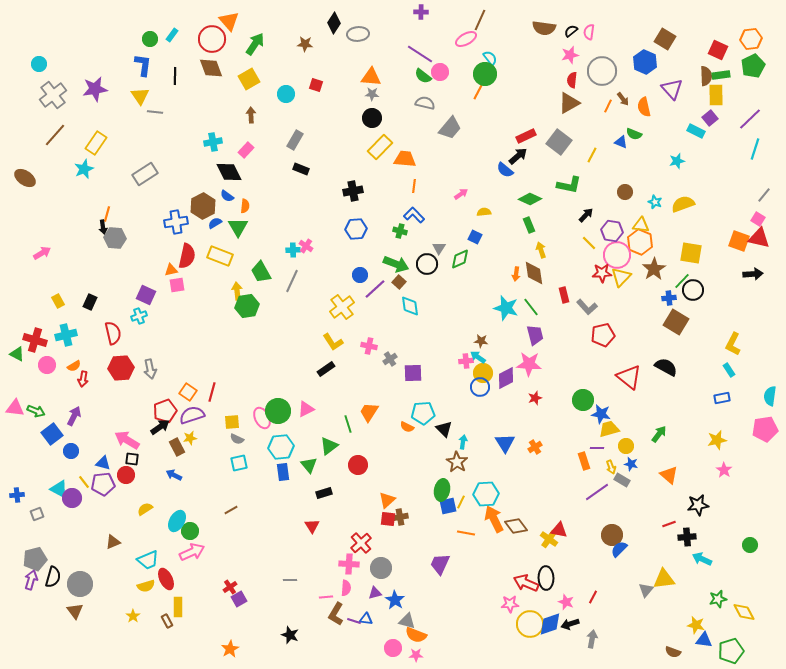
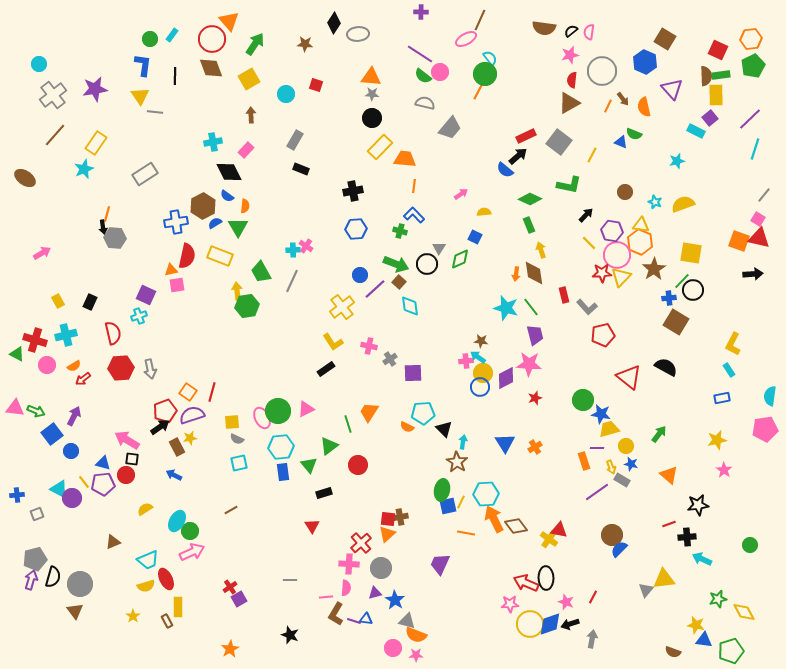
red arrow at (83, 379): rotated 42 degrees clockwise
orange triangle at (387, 500): moved 34 px down
